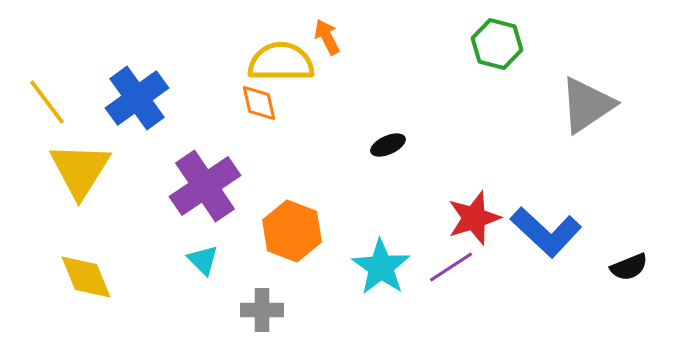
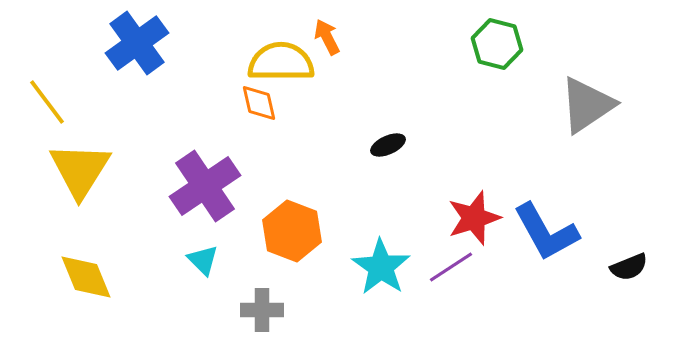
blue cross: moved 55 px up
blue L-shape: rotated 18 degrees clockwise
